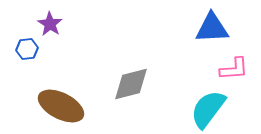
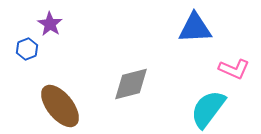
blue triangle: moved 17 px left
blue hexagon: rotated 15 degrees counterclockwise
pink L-shape: rotated 28 degrees clockwise
brown ellipse: moved 1 px left; rotated 24 degrees clockwise
